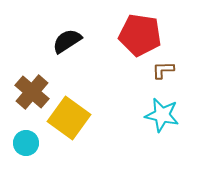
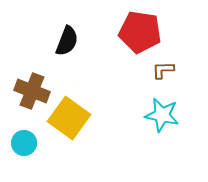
red pentagon: moved 3 px up
black semicircle: rotated 144 degrees clockwise
brown cross: moved 1 px up; rotated 20 degrees counterclockwise
cyan circle: moved 2 px left
